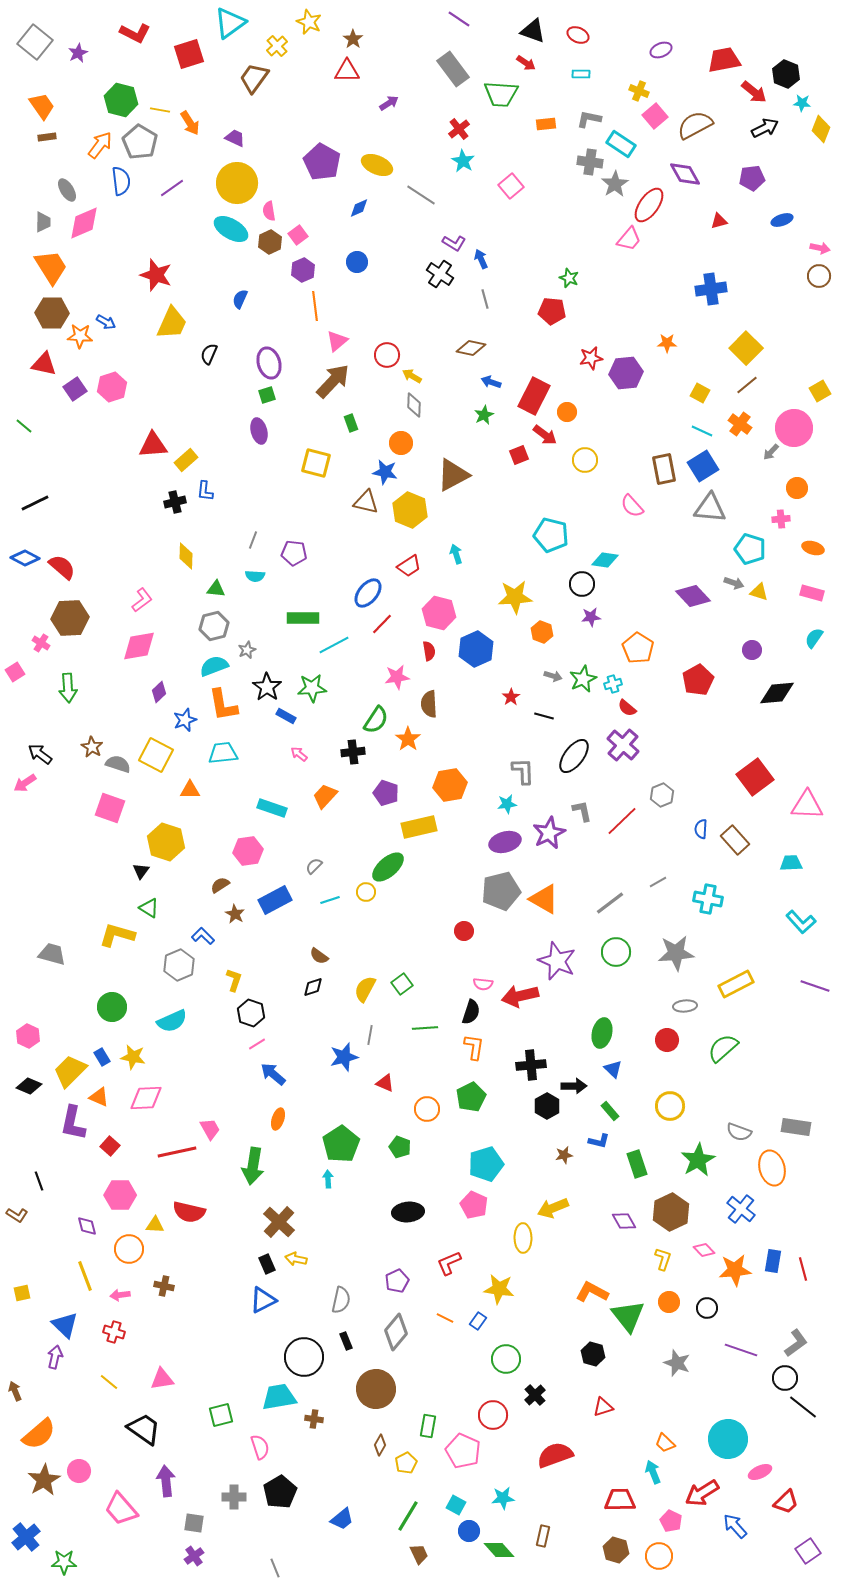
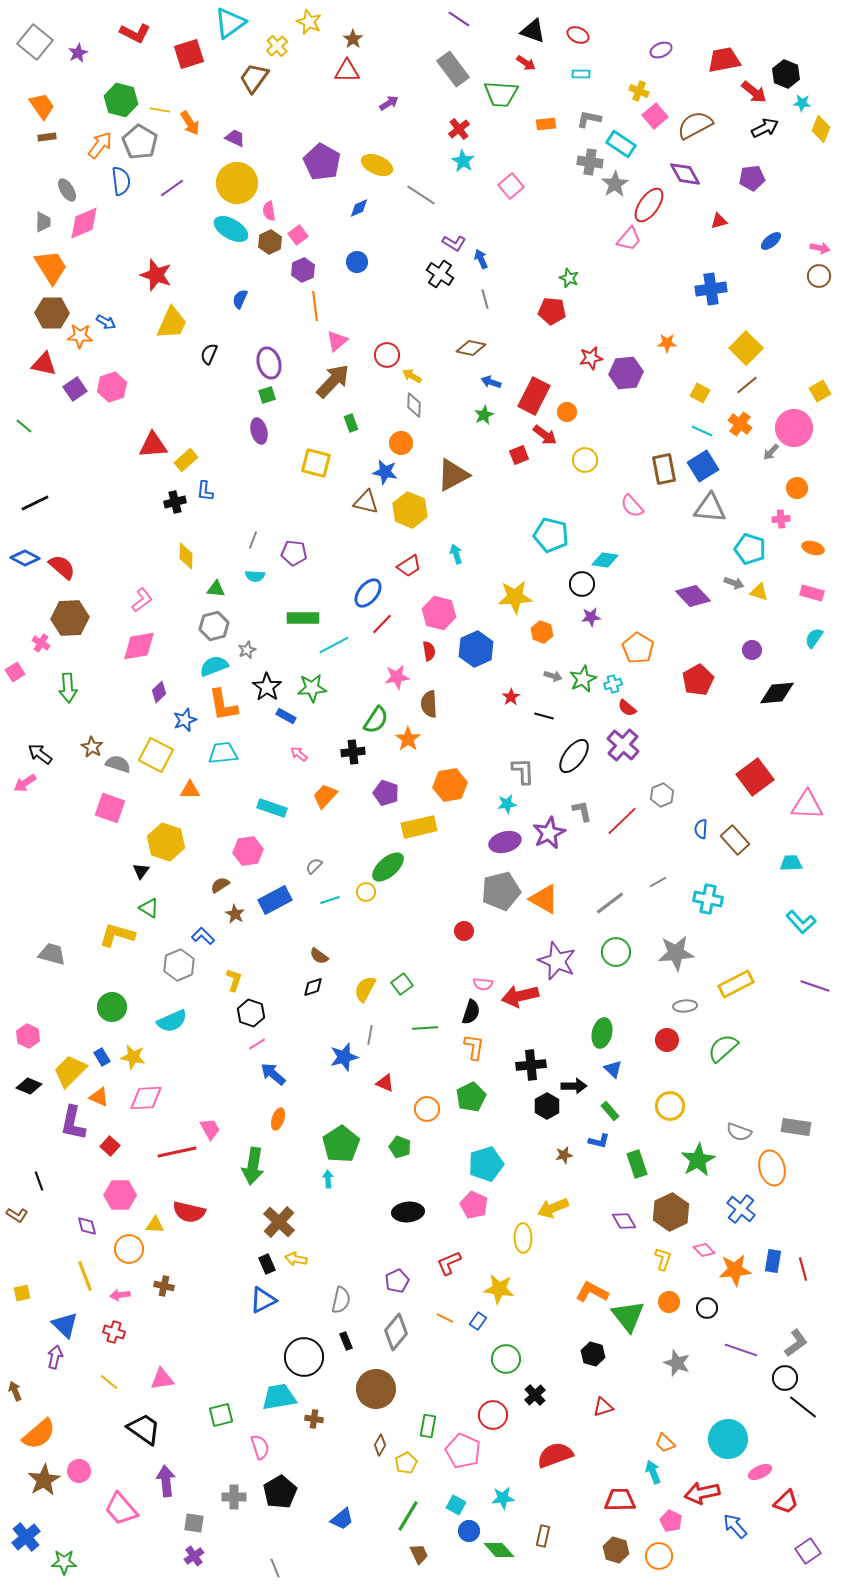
blue ellipse at (782, 220): moved 11 px left, 21 px down; rotated 20 degrees counterclockwise
red arrow at (702, 1493): rotated 20 degrees clockwise
